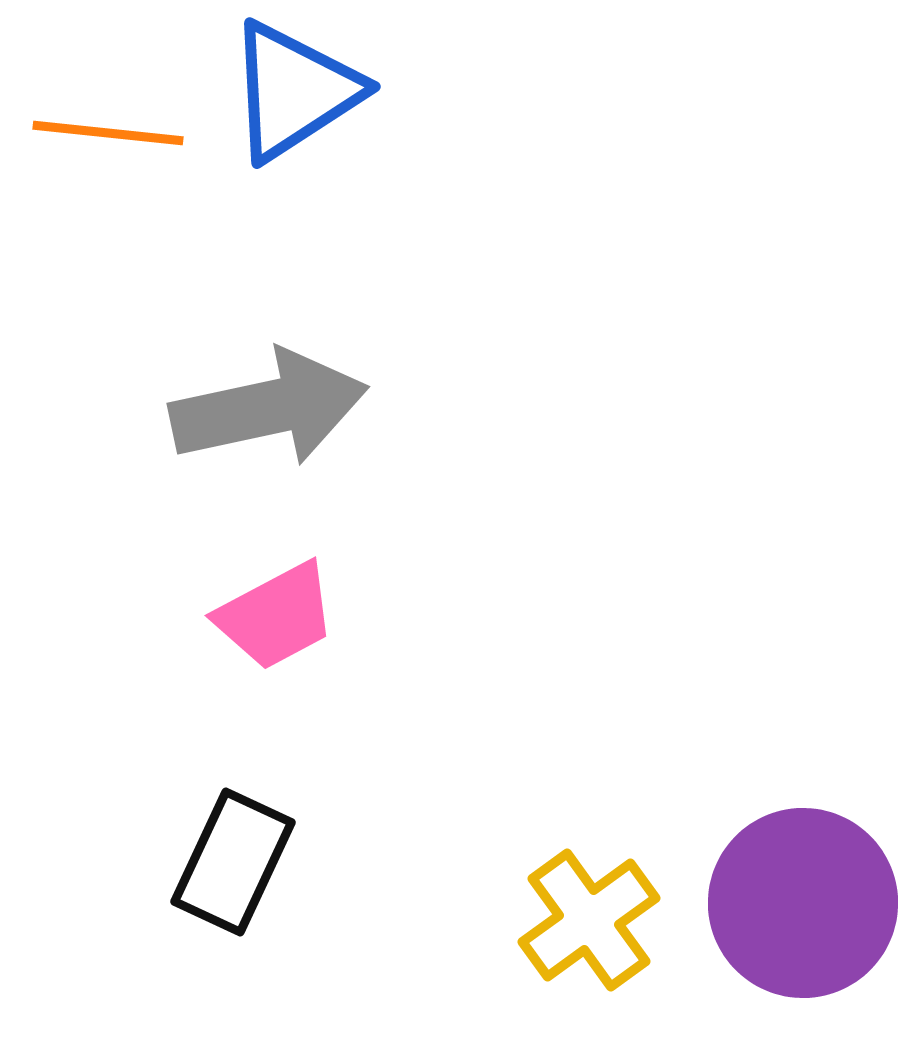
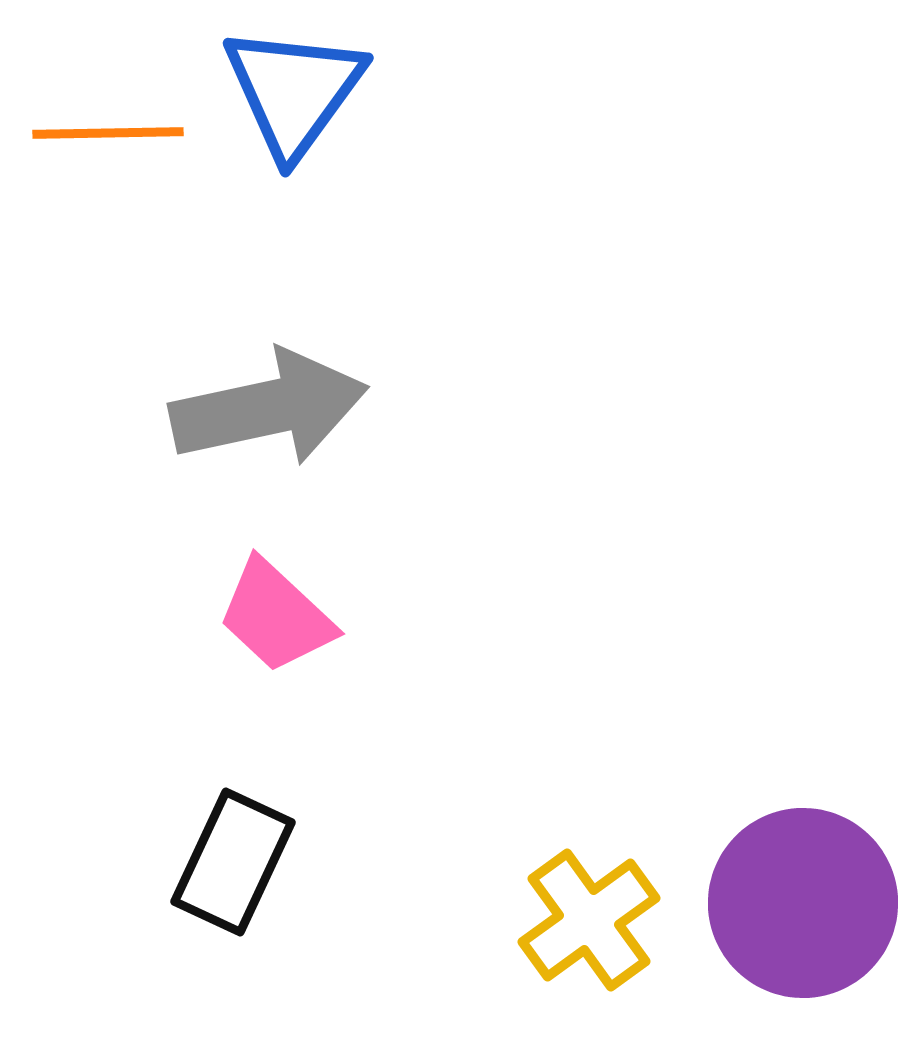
blue triangle: rotated 21 degrees counterclockwise
orange line: rotated 7 degrees counterclockwise
pink trapezoid: rotated 71 degrees clockwise
